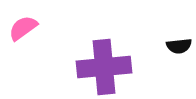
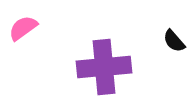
black semicircle: moved 5 px left, 5 px up; rotated 55 degrees clockwise
